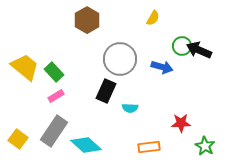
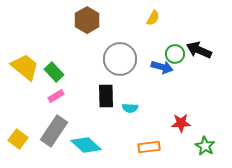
green circle: moved 7 px left, 8 px down
black rectangle: moved 5 px down; rotated 25 degrees counterclockwise
